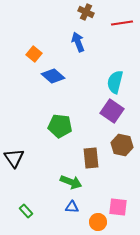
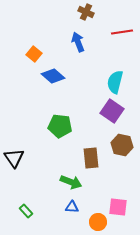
red line: moved 9 px down
